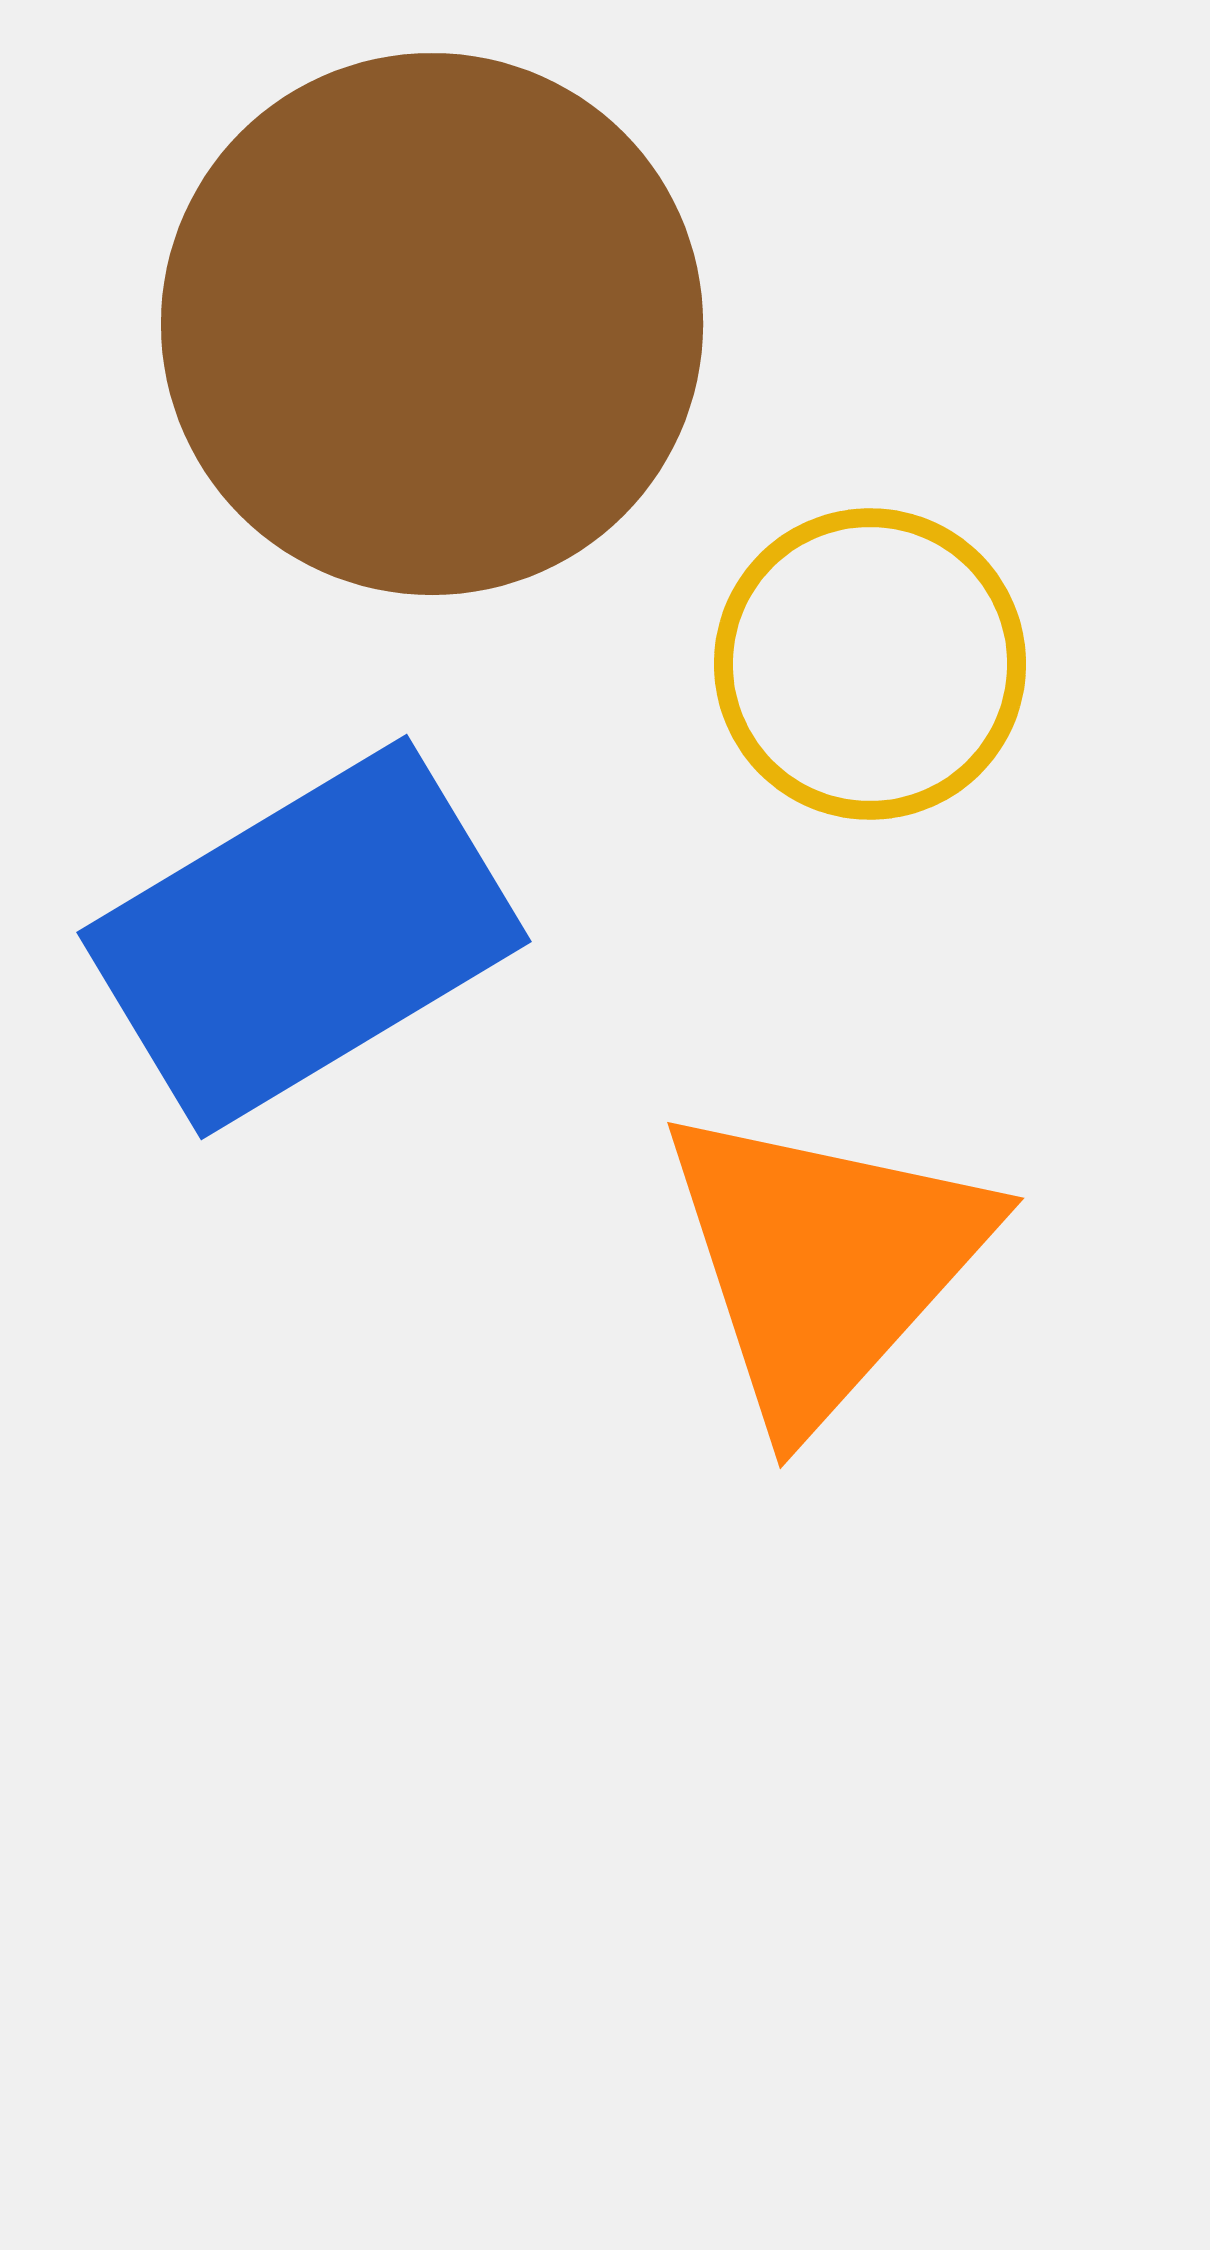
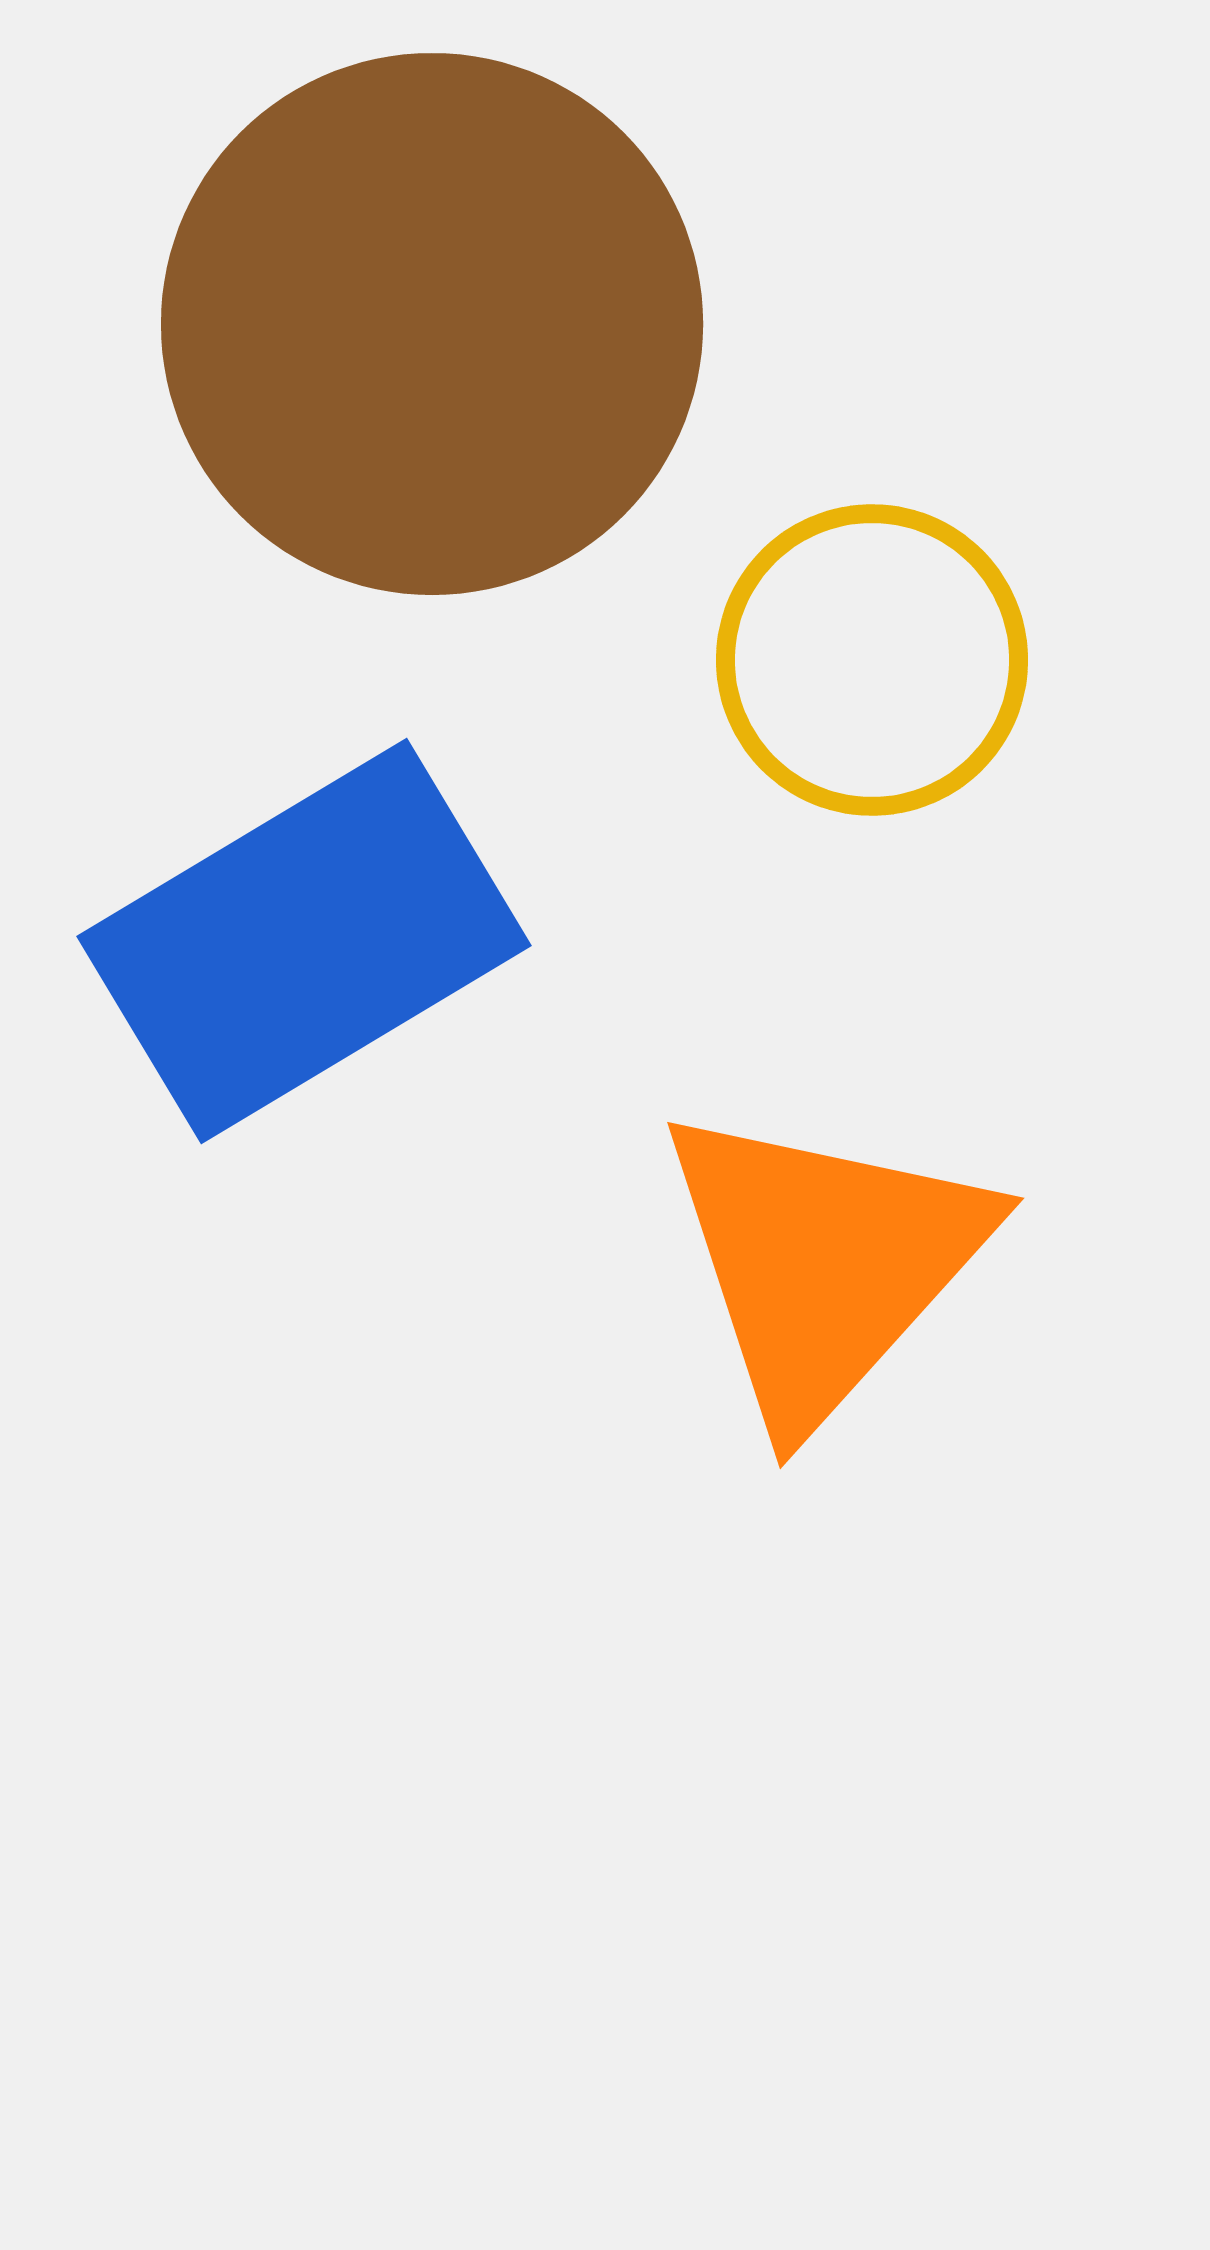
yellow circle: moved 2 px right, 4 px up
blue rectangle: moved 4 px down
